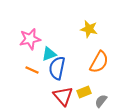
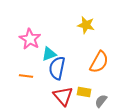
yellow star: moved 3 px left, 4 px up
pink star: rotated 30 degrees counterclockwise
orange line: moved 6 px left, 6 px down; rotated 16 degrees counterclockwise
yellow rectangle: rotated 32 degrees clockwise
